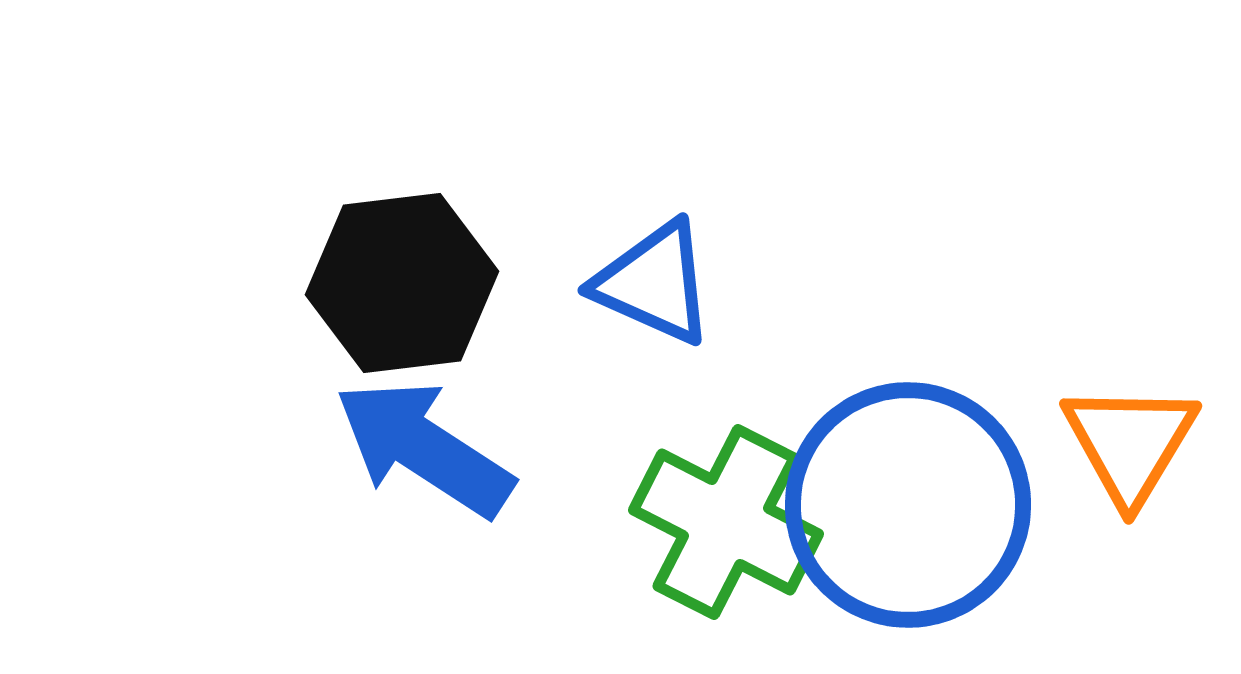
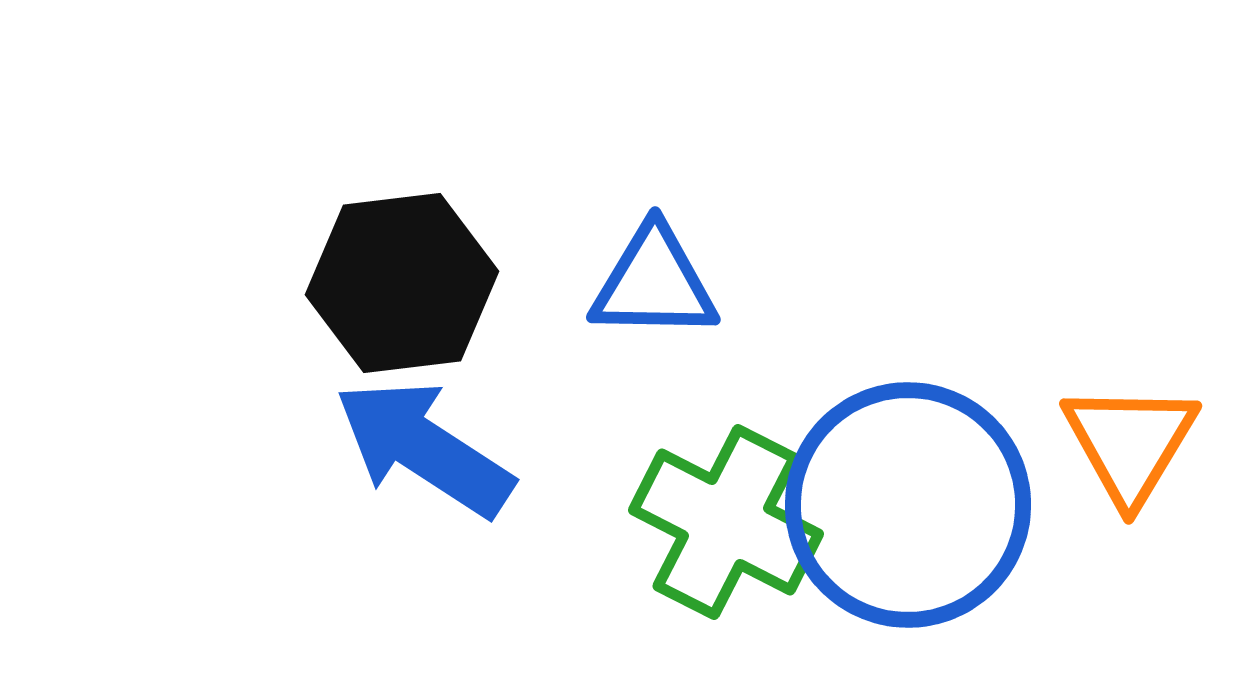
blue triangle: rotated 23 degrees counterclockwise
